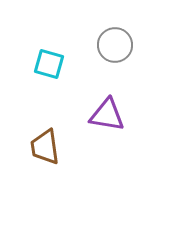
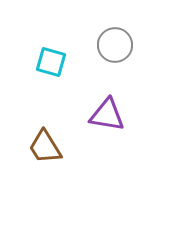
cyan square: moved 2 px right, 2 px up
brown trapezoid: rotated 24 degrees counterclockwise
